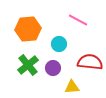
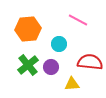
purple circle: moved 2 px left, 1 px up
yellow triangle: moved 3 px up
